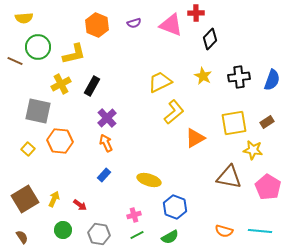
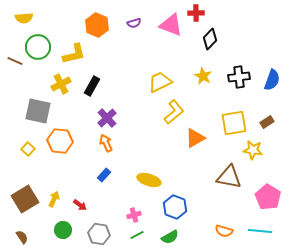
pink pentagon at (268, 187): moved 10 px down
